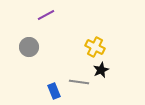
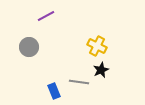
purple line: moved 1 px down
yellow cross: moved 2 px right, 1 px up
